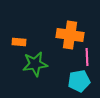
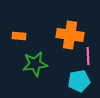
orange rectangle: moved 6 px up
pink line: moved 1 px right, 1 px up
